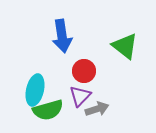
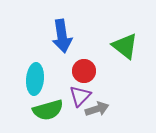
cyan ellipse: moved 11 px up; rotated 8 degrees counterclockwise
